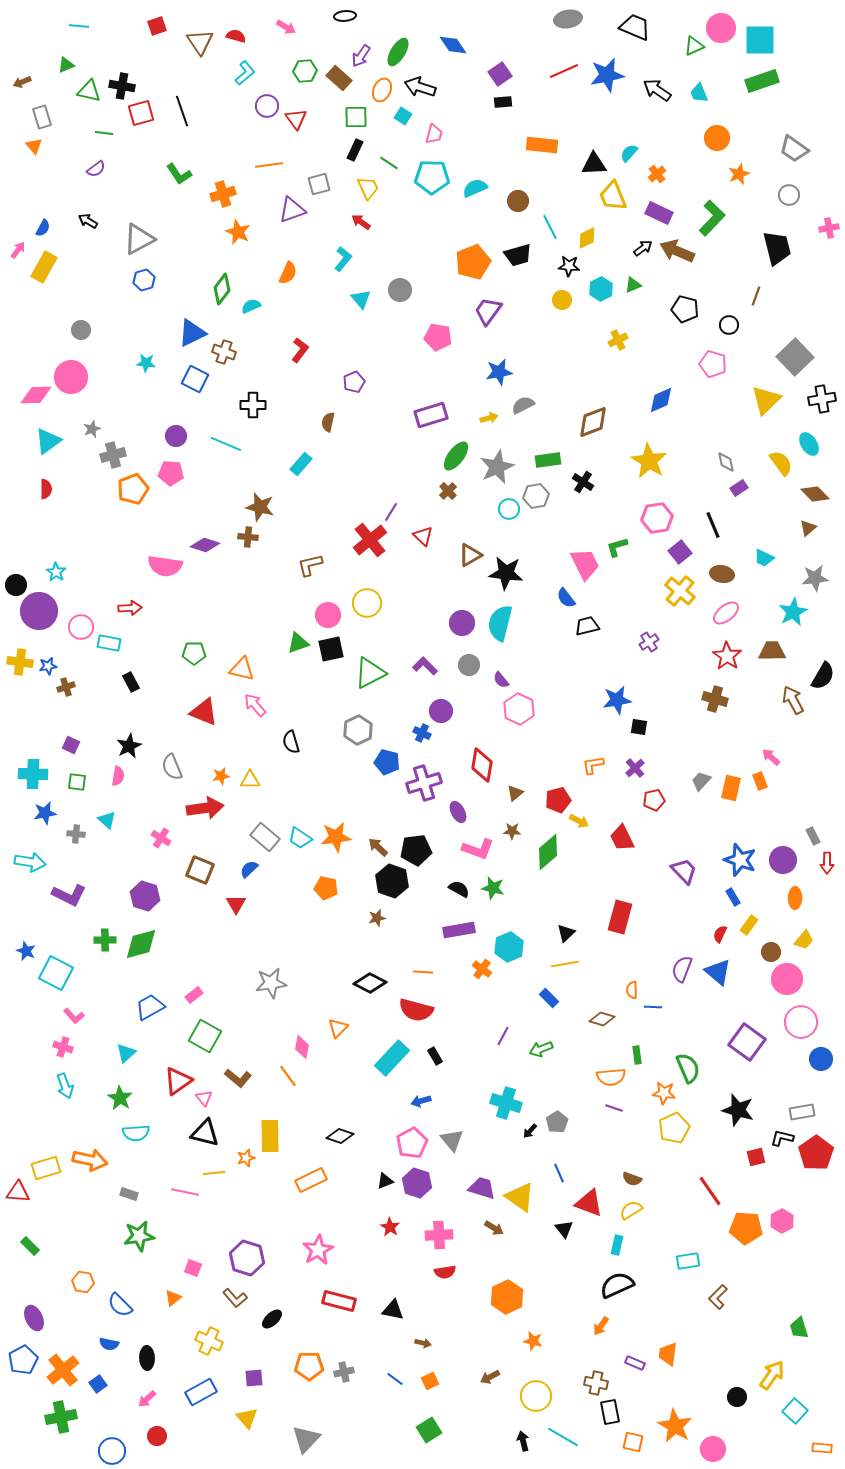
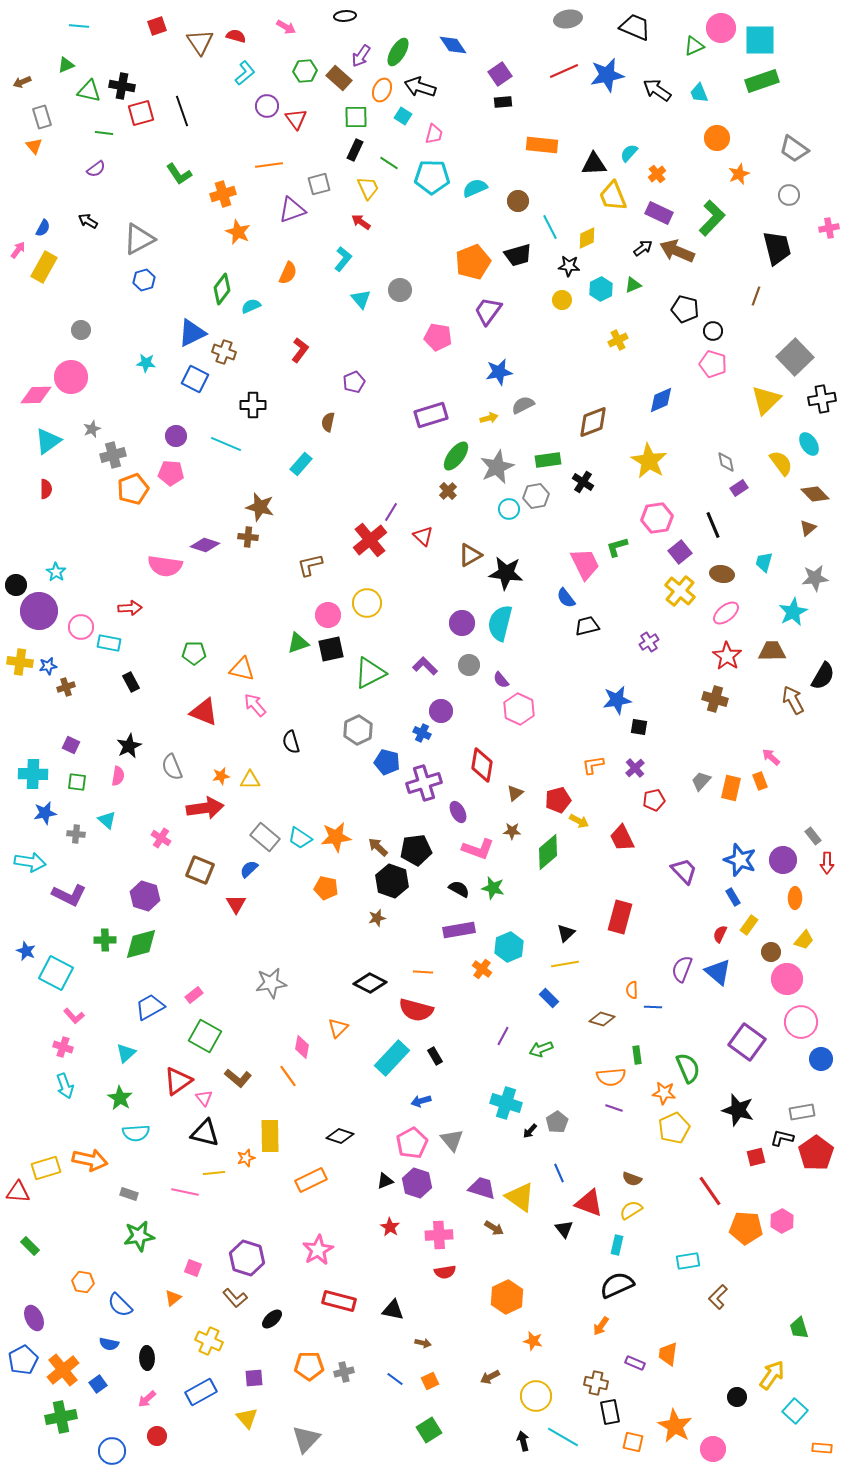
black circle at (729, 325): moved 16 px left, 6 px down
cyan trapezoid at (764, 558): moved 4 px down; rotated 80 degrees clockwise
gray rectangle at (813, 836): rotated 12 degrees counterclockwise
